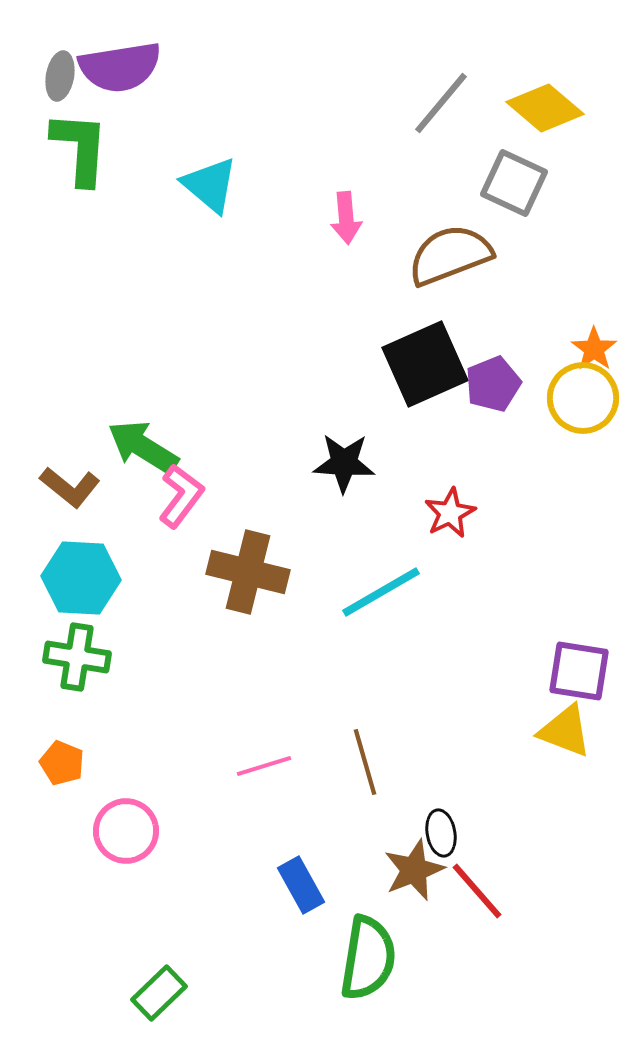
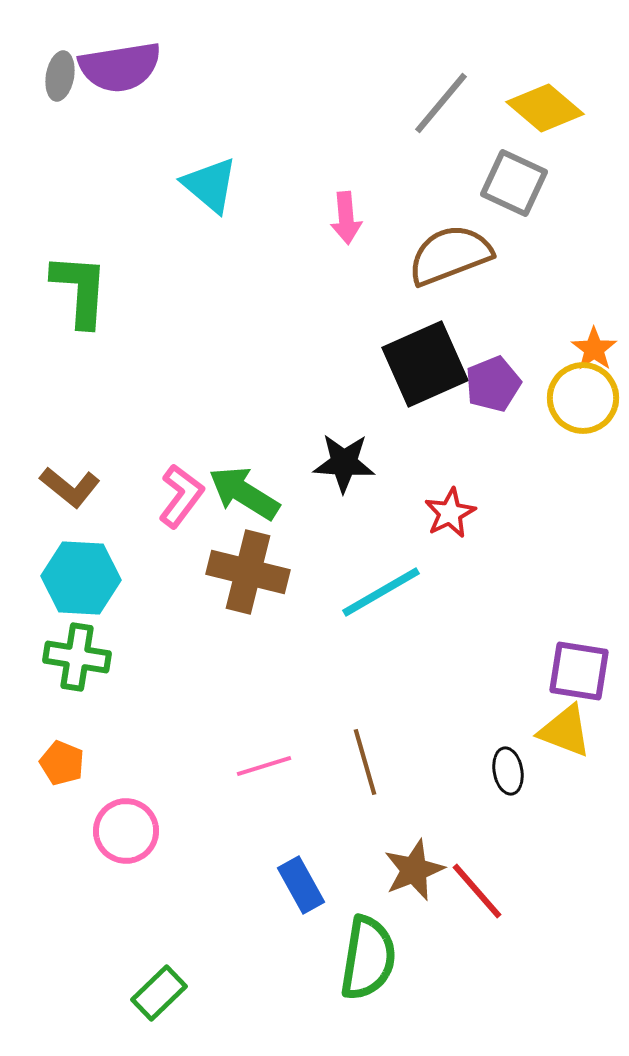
green L-shape: moved 142 px down
green arrow: moved 101 px right, 46 px down
black ellipse: moved 67 px right, 62 px up
